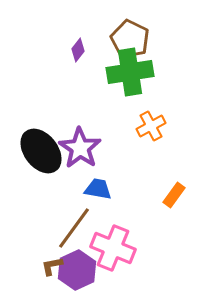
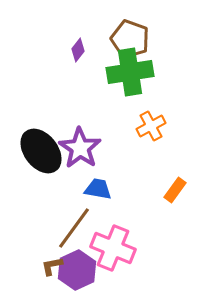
brown pentagon: rotated 6 degrees counterclockwise
orange rectangle: moved 1 px right, 5 px up
